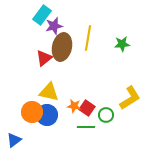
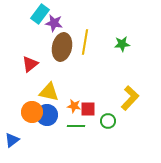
cyan rectangle: moved 2 px left, 1 px up
purple star: moved 3 px up; rotated 24 degrees clockwise
yellow line: moved 3 px left, 4 px down
red triangle: moved 14 px left, 6 px down
yellow L-shape: rotated 15 degrees counterclockwise
red square: moved 1 px right, 1 px down; rotated 35 degrees counterclockwise
green circle: moved 2 px right, 6 px down
green line: moved 10 px left, 1 px up
blue triangle: moved 2 px left
